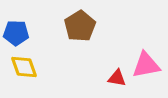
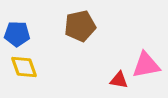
brown pentagon: rotated 20 degrees clockwise
blue pentagon: moved 1 px right, 1 px down
red triangle: moved 2 px right, 2 px down
